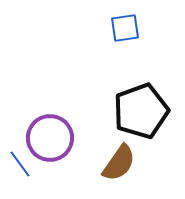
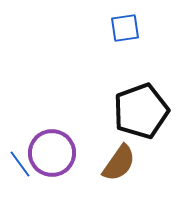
purple circle: moved 2 px right, 15 px down
